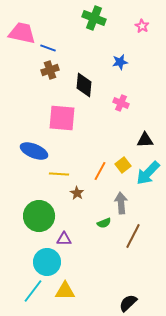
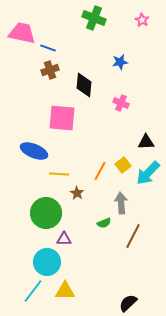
pink star: moved 6 px up
black triangle: moved 1 px right, 2 px down
green circle: moved 7 px right, 3 px up
